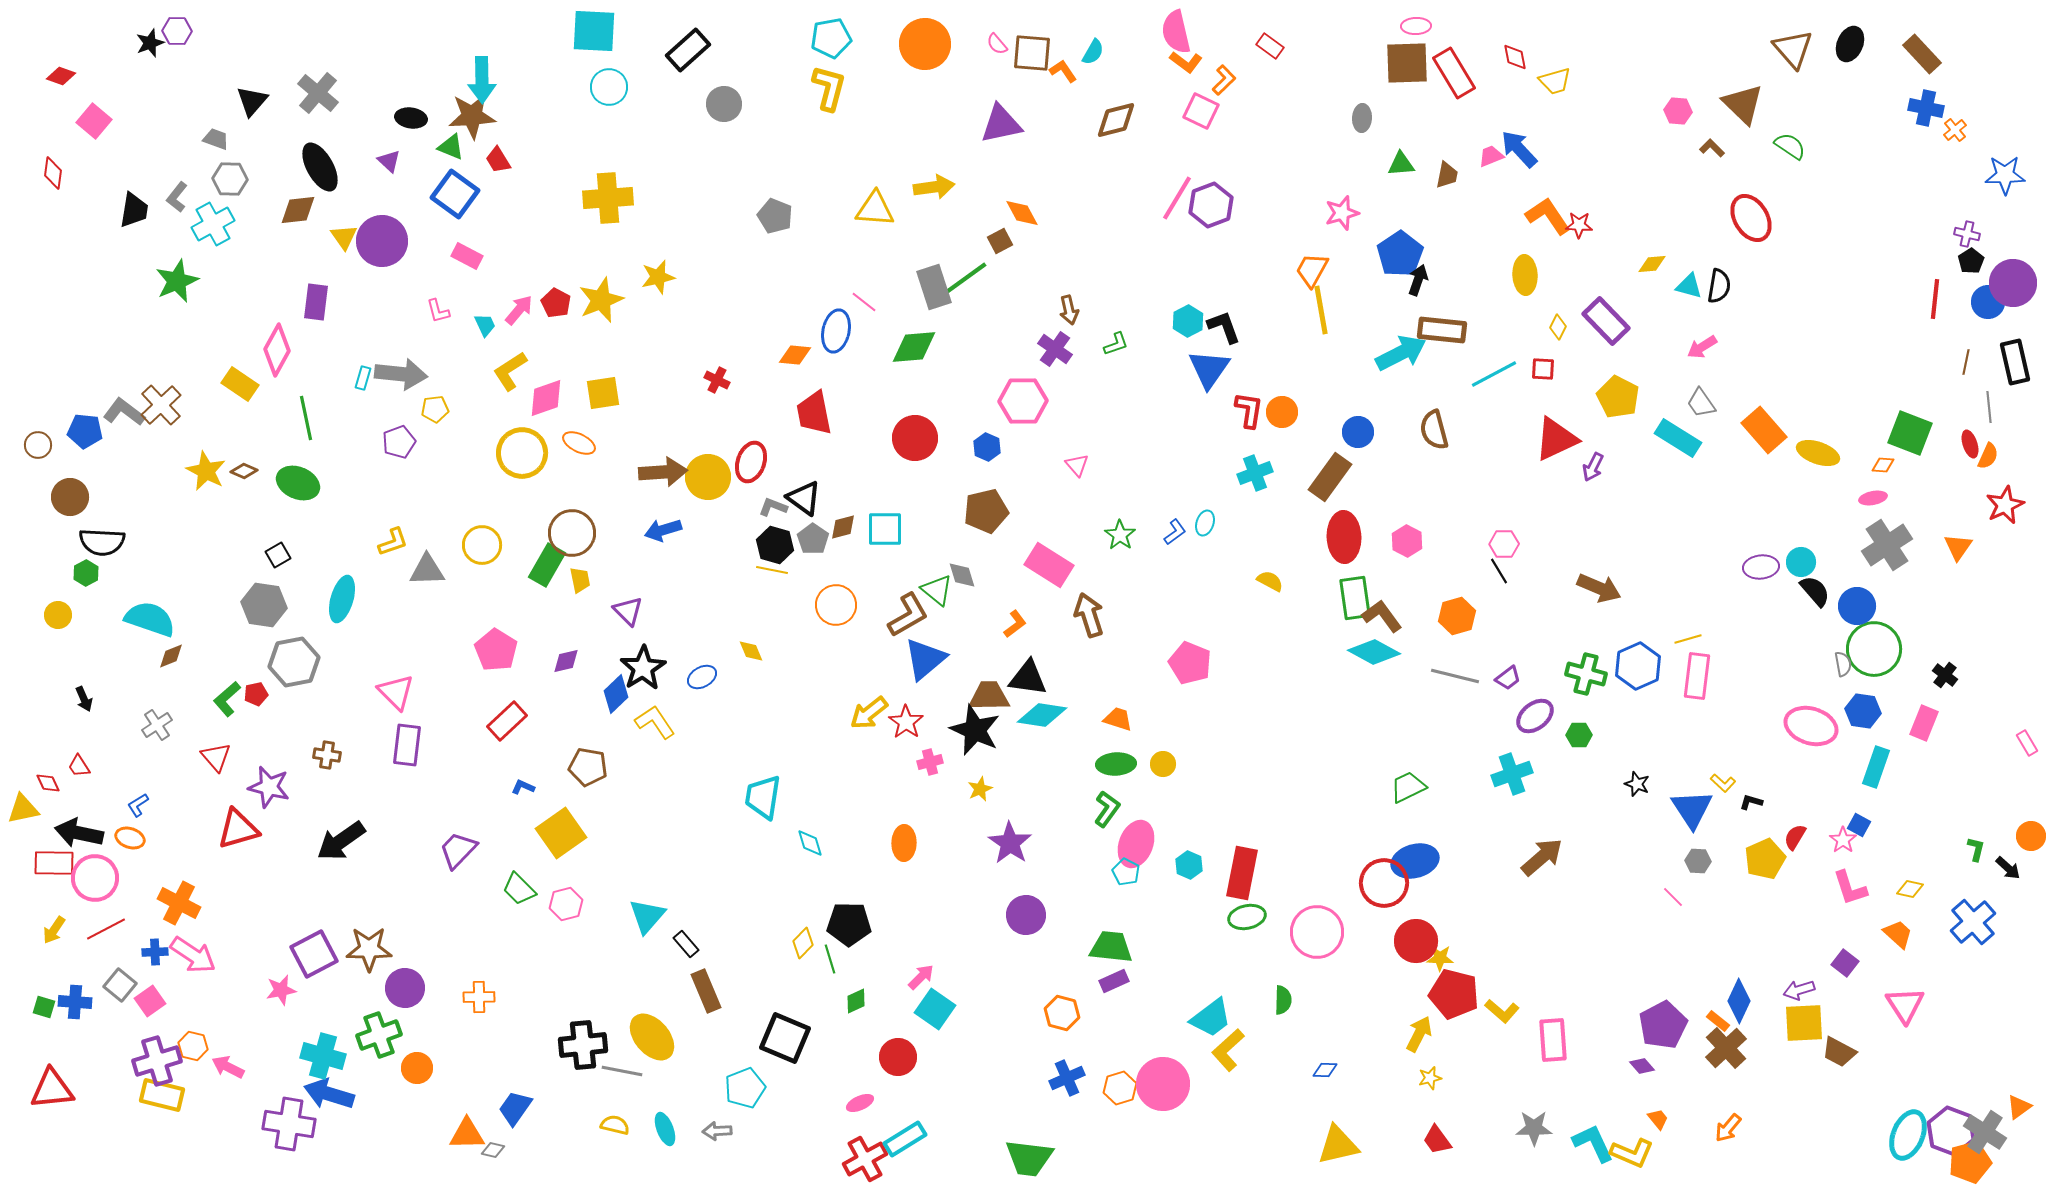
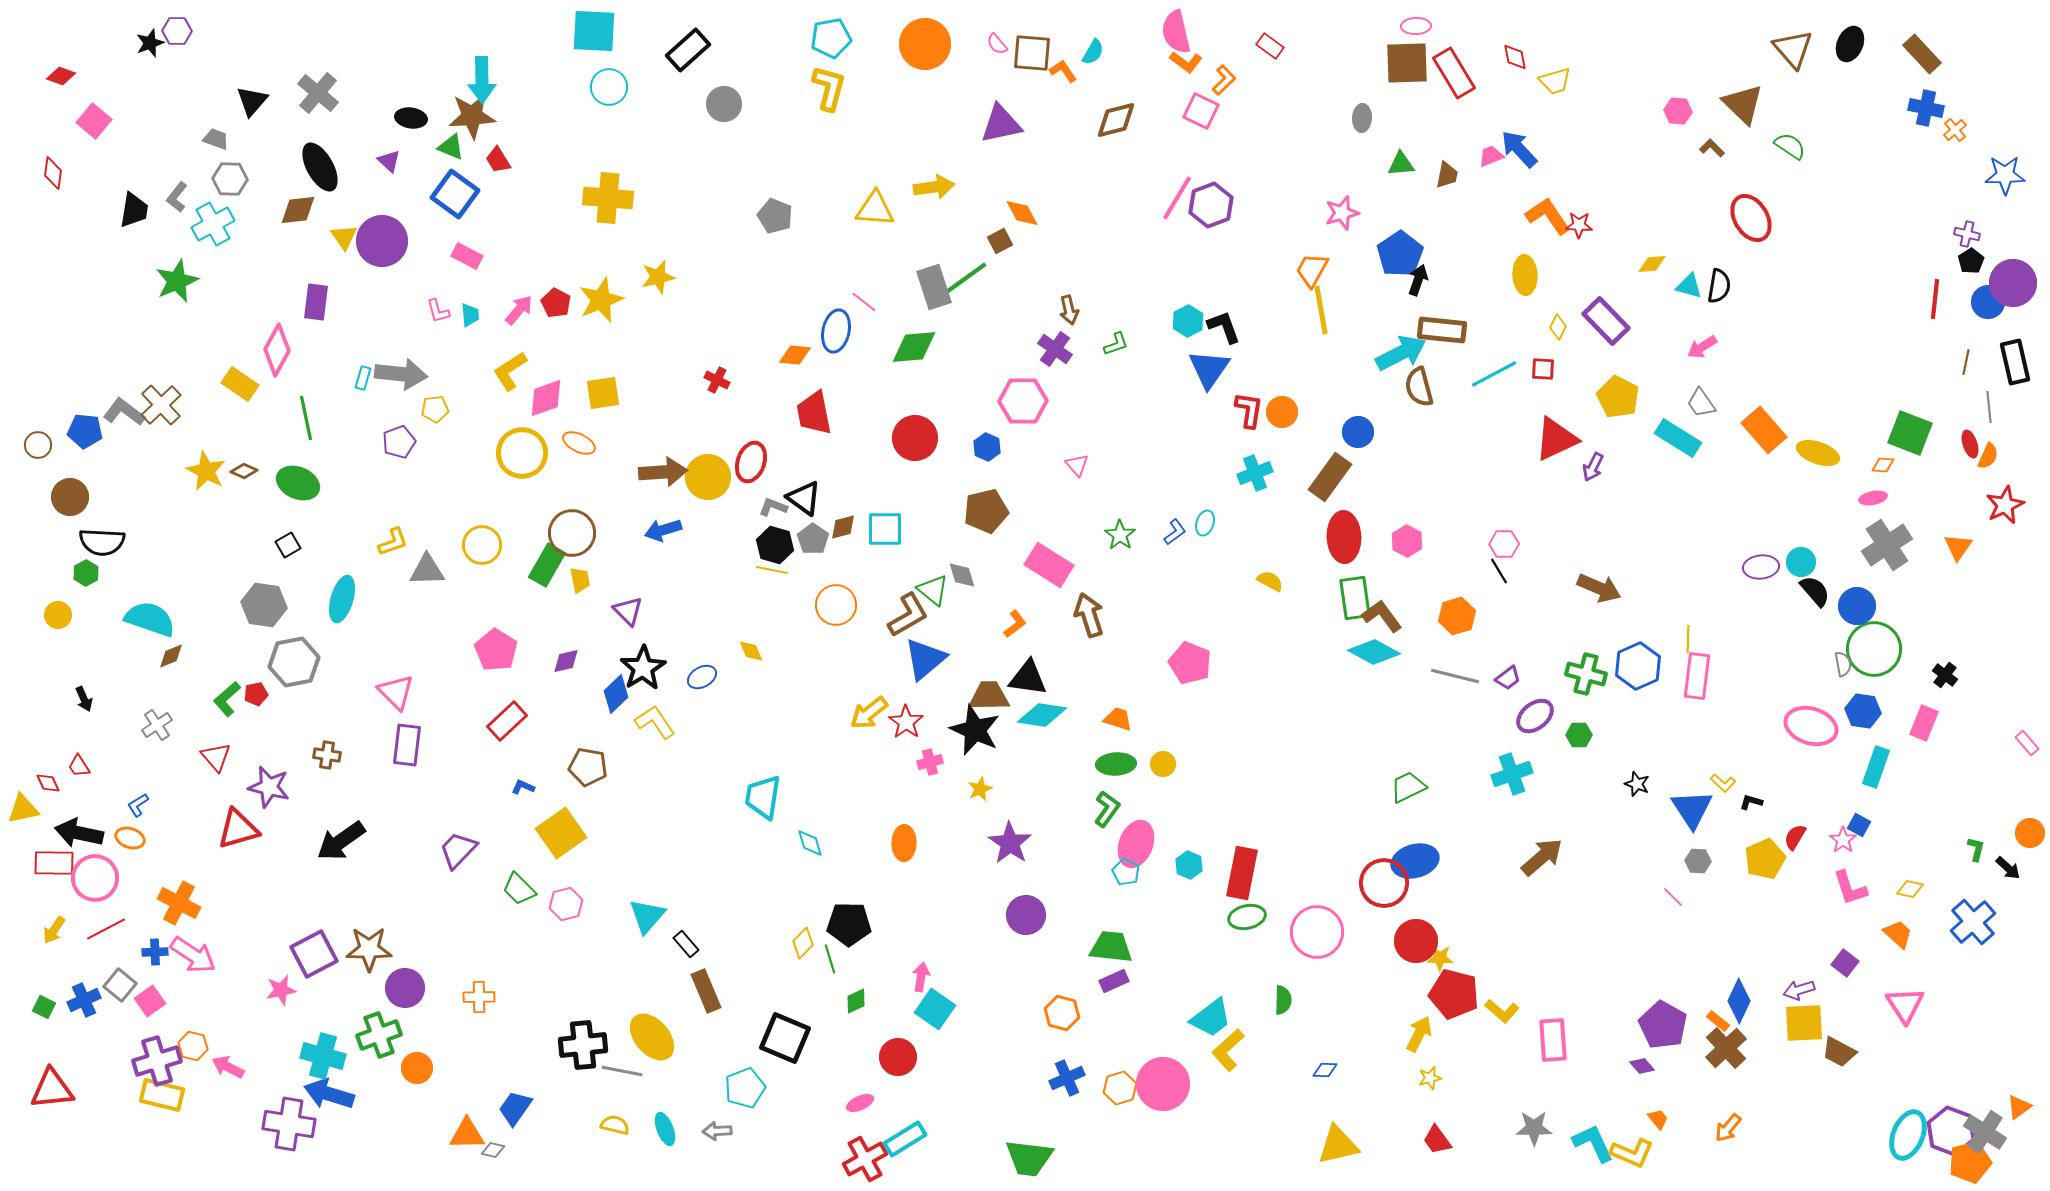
yellow cross at (608, 198): rotated 9 degrees clockwise
cyan trapezoid at (485, 325): moved 15 px left, 10 px up; rotated 20 degrees clockwise
brown semicircle at (1434, 430): moved 15 px left, 43 px up
black square at (278, 555): moved 10 px right, 10 px up
green triangle at (937, 590): moved 4 px left
yellow line at (1688, 639): rotated 72 degrees counterclockwise
pink rectangle at (2027, 743): rotated 10 degrees counterclockwise
orange circle at (2031, 836): moved 1 px left, 3 px up
pink arrow at (921, 977): rotated 36 degrees counterclockwise
blue cross at (75, 1002): moved 9 px right, 2 px up; rotated 28 degrees counterclockwise
green square at (44, 1007): rotated 10 degrees clockwise
purple pentagon at (1663, 1025): rotated 15 degrees counterclockwise
